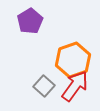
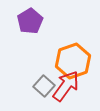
orange hexagon: moved 1 px down
red arrow: moved 9 px left
